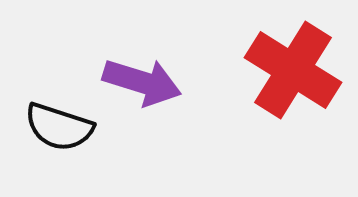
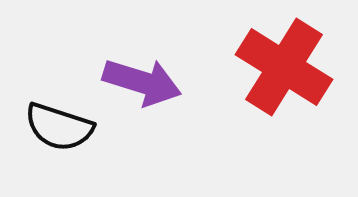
red cross: moved 9 px left, 3 px up
